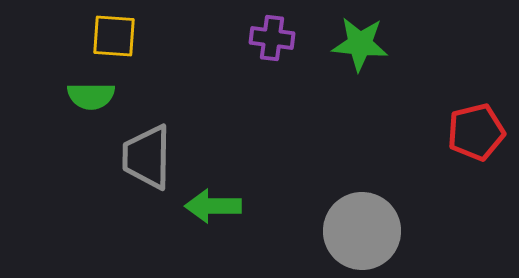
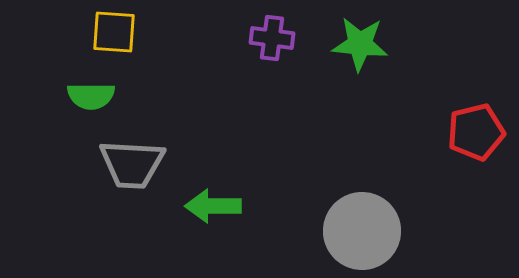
yellow square: moved 4 px up
gray trapezoid: moved 15 px left, 7 px down; rotated 88 degrees counterclockwise
